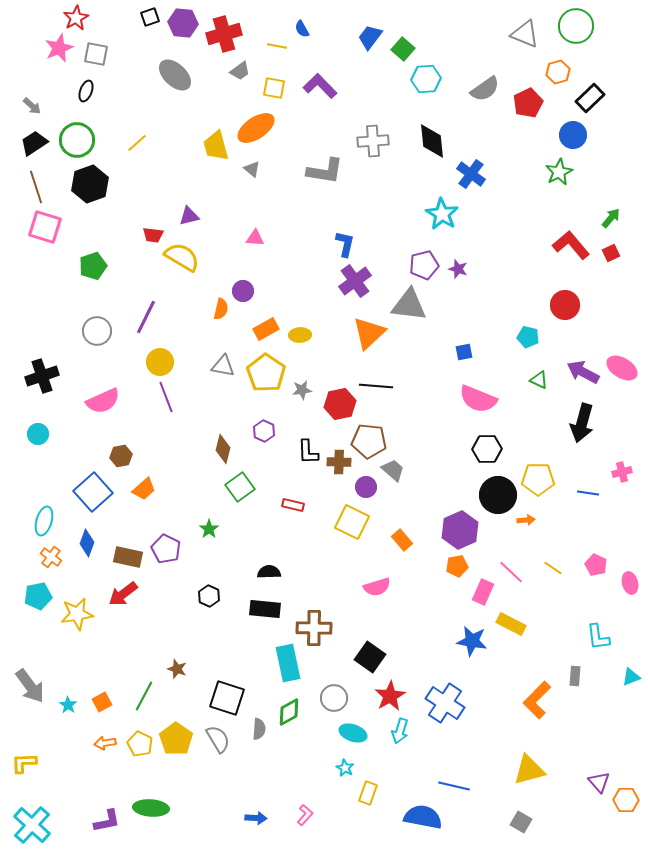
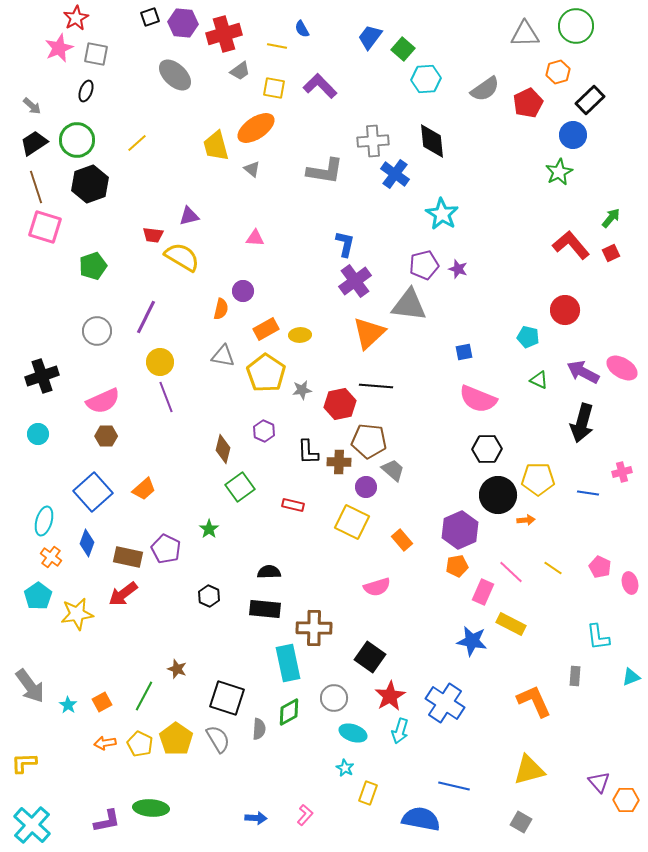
gray triangle at (525, 34): rotated 24 degrees counterclockwise
black rectangle at (590, 98): moved 2 px down
blue cross at (471, 174): moved 76 px left
red circle at (565, 305): moved 5 px down
gray triangle at (223, 366): moved 10 px up
brown hexagon at (121, 456): moved 15 px left, 20 px up; rotated 10 degrees clockwise
pink pentagon at (596, 565): moved 4 px right, 2 px down
cyan pentagon at (38, 596): rotated 24 degrees counterclockwise
orange L-shape at (537, 700): moved 3 px left, 1 px down; rotated 111 degrees clockwise
blue semicircle at (423, 817): moved 2 px left, 2 px down
